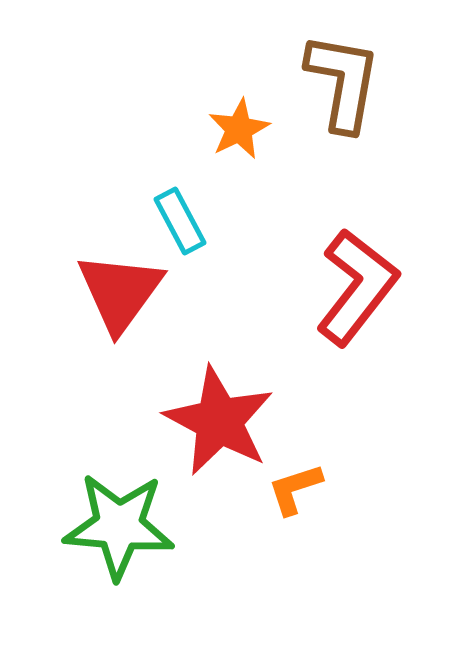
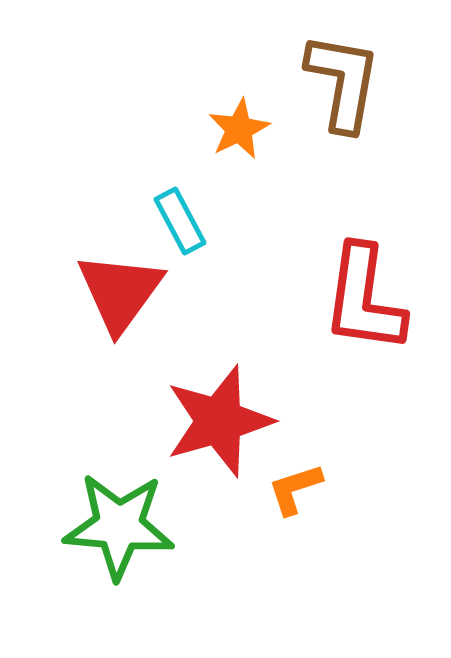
red L-shape: moved 7 px right, 12 px down; rotated 150 degrees clockwise
red star: rotated 28 degrees clockwise
